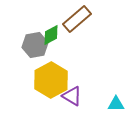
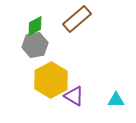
green diamond: moved 16 px left, 9 px up
purple triangle: moved 2 px right
cyan triangle: moved 4 px up
